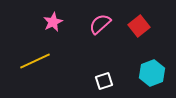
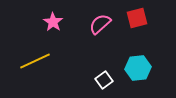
pink star: rotated 12 degrees counterclockwise
red square: moved 2 px left, 8 px up; rotated 25 degrees clockwise
cyan hexagon: moved 14 px left, 5 px up; rotated 15 degrees clockwise
white square: moved 1 px up; rotated 18 degrees counterclockwise
